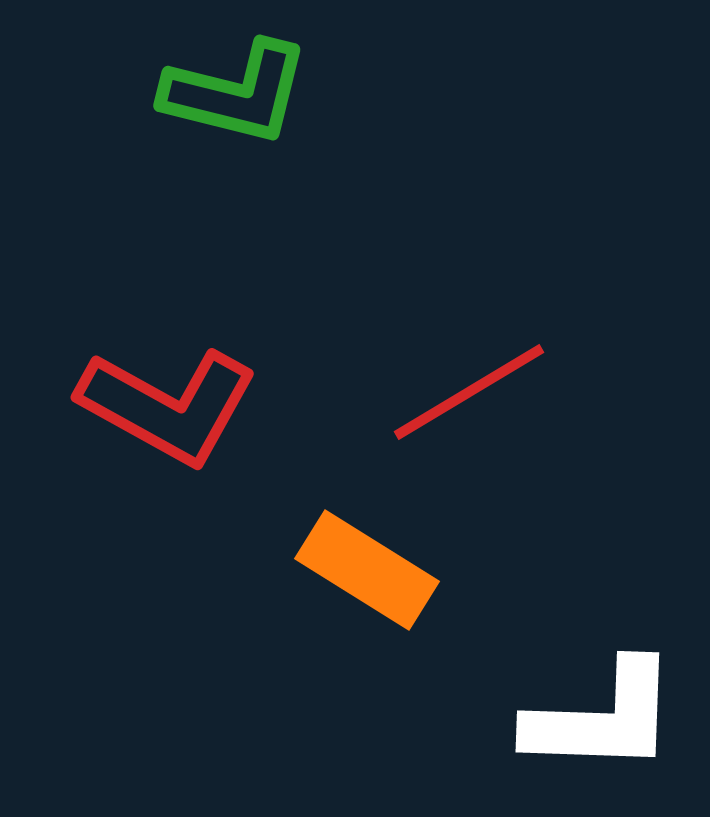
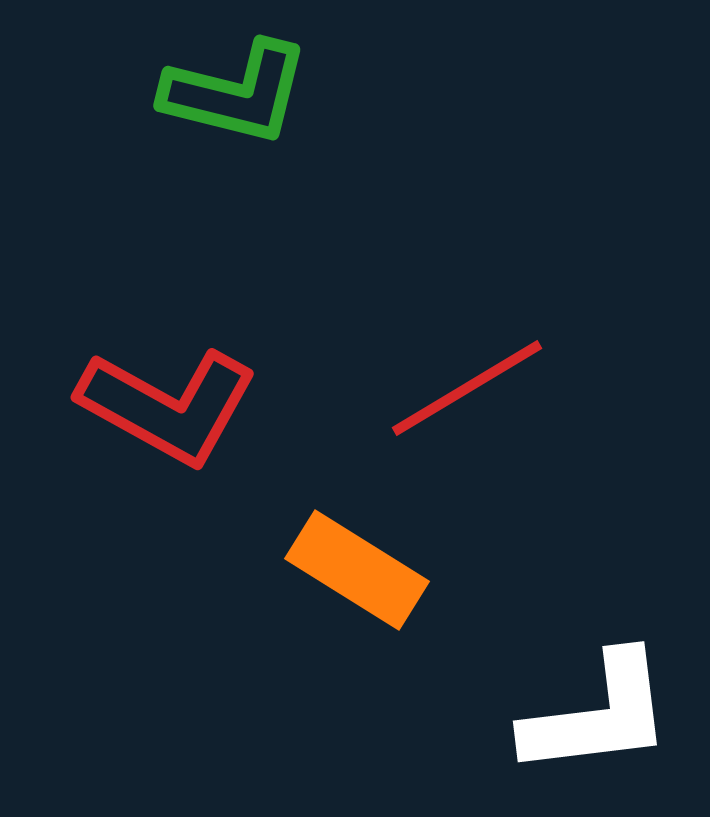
red line: moved 2 px left, 4 px up
orange rectangle: moved 10 px left
white L-shape: moved 4 px left, 3 px up; rotated 9 degrees counterclockwise
